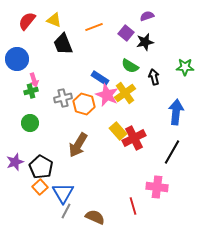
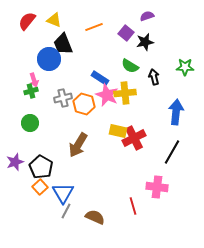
blue circle: moved 32 px right
yellow cross: rotated 30 degrees clockwise
yellow rectangle: rotated 36 degrees counterclockwise
